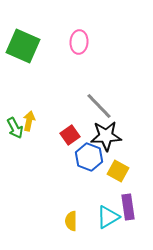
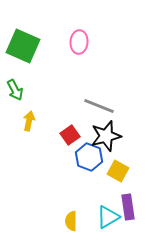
gray line: rotated 24 degrees counterclockwise
green arrow: moved 38 px up
black star: rotated 12 degrees counterclockwise
